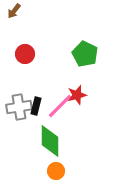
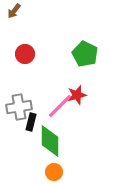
black rectangle: moved 5 px left, 16 px down
orange circle: moved 2 px left, 1 px down
